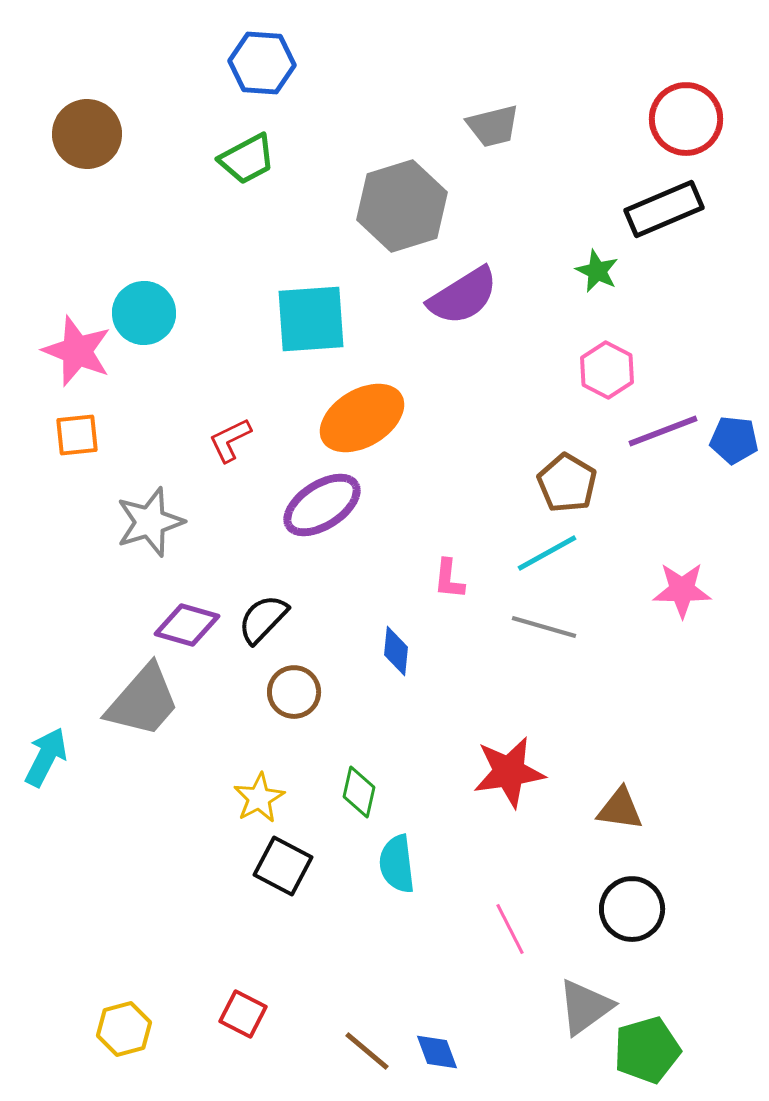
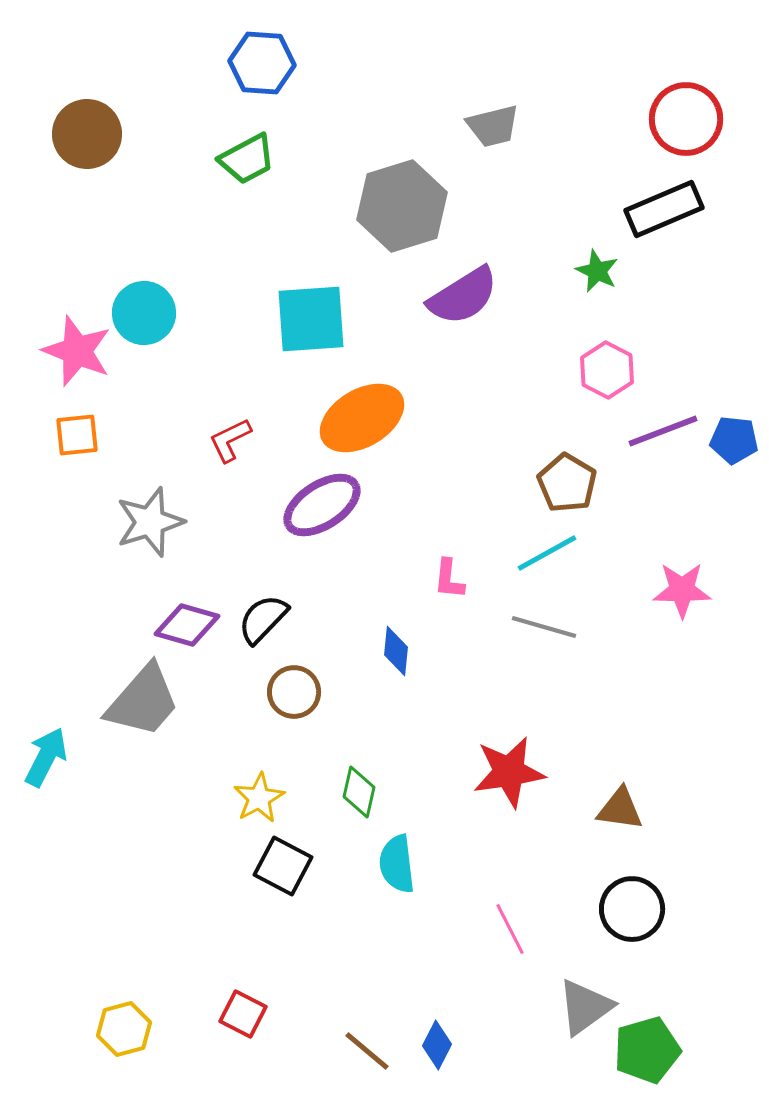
blue diamond at (437, 1052): moved 7 px up; rotated 48 degrees clockwise
